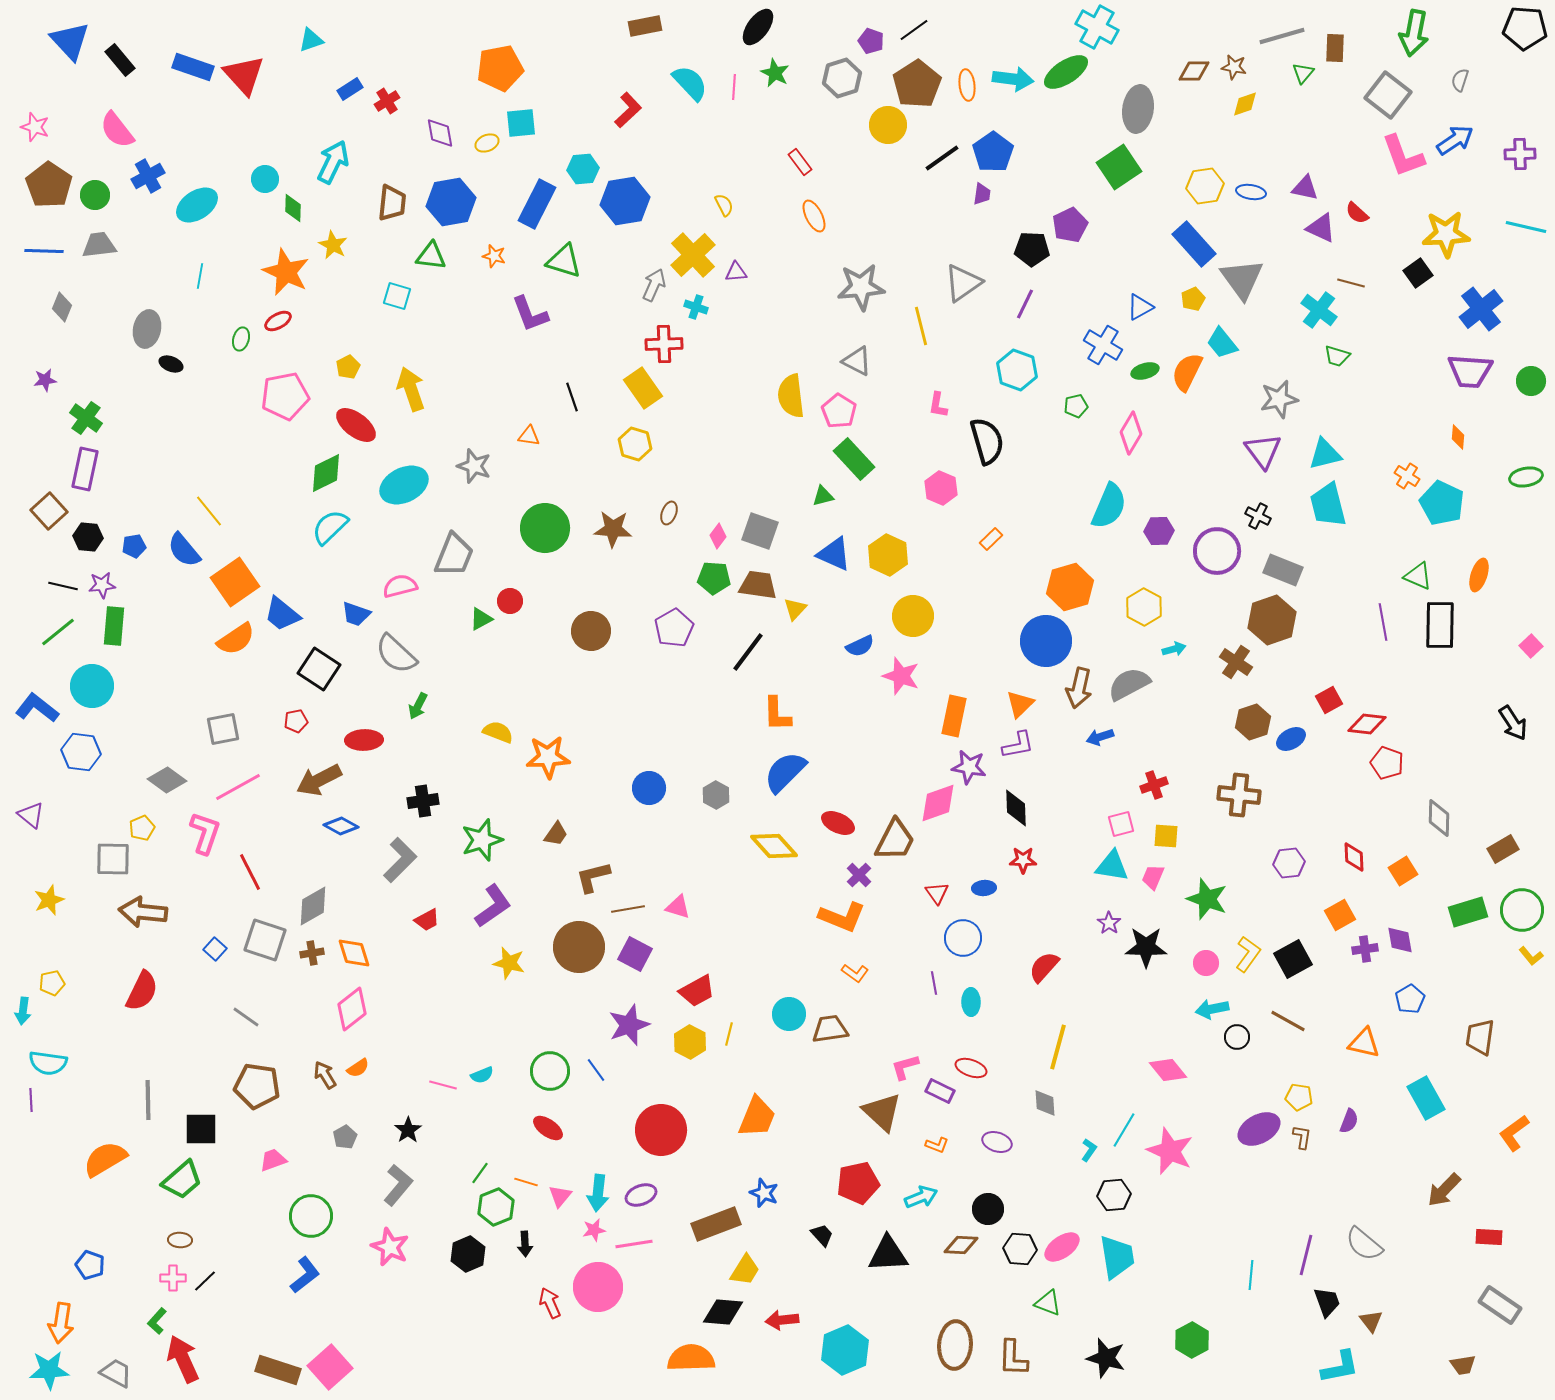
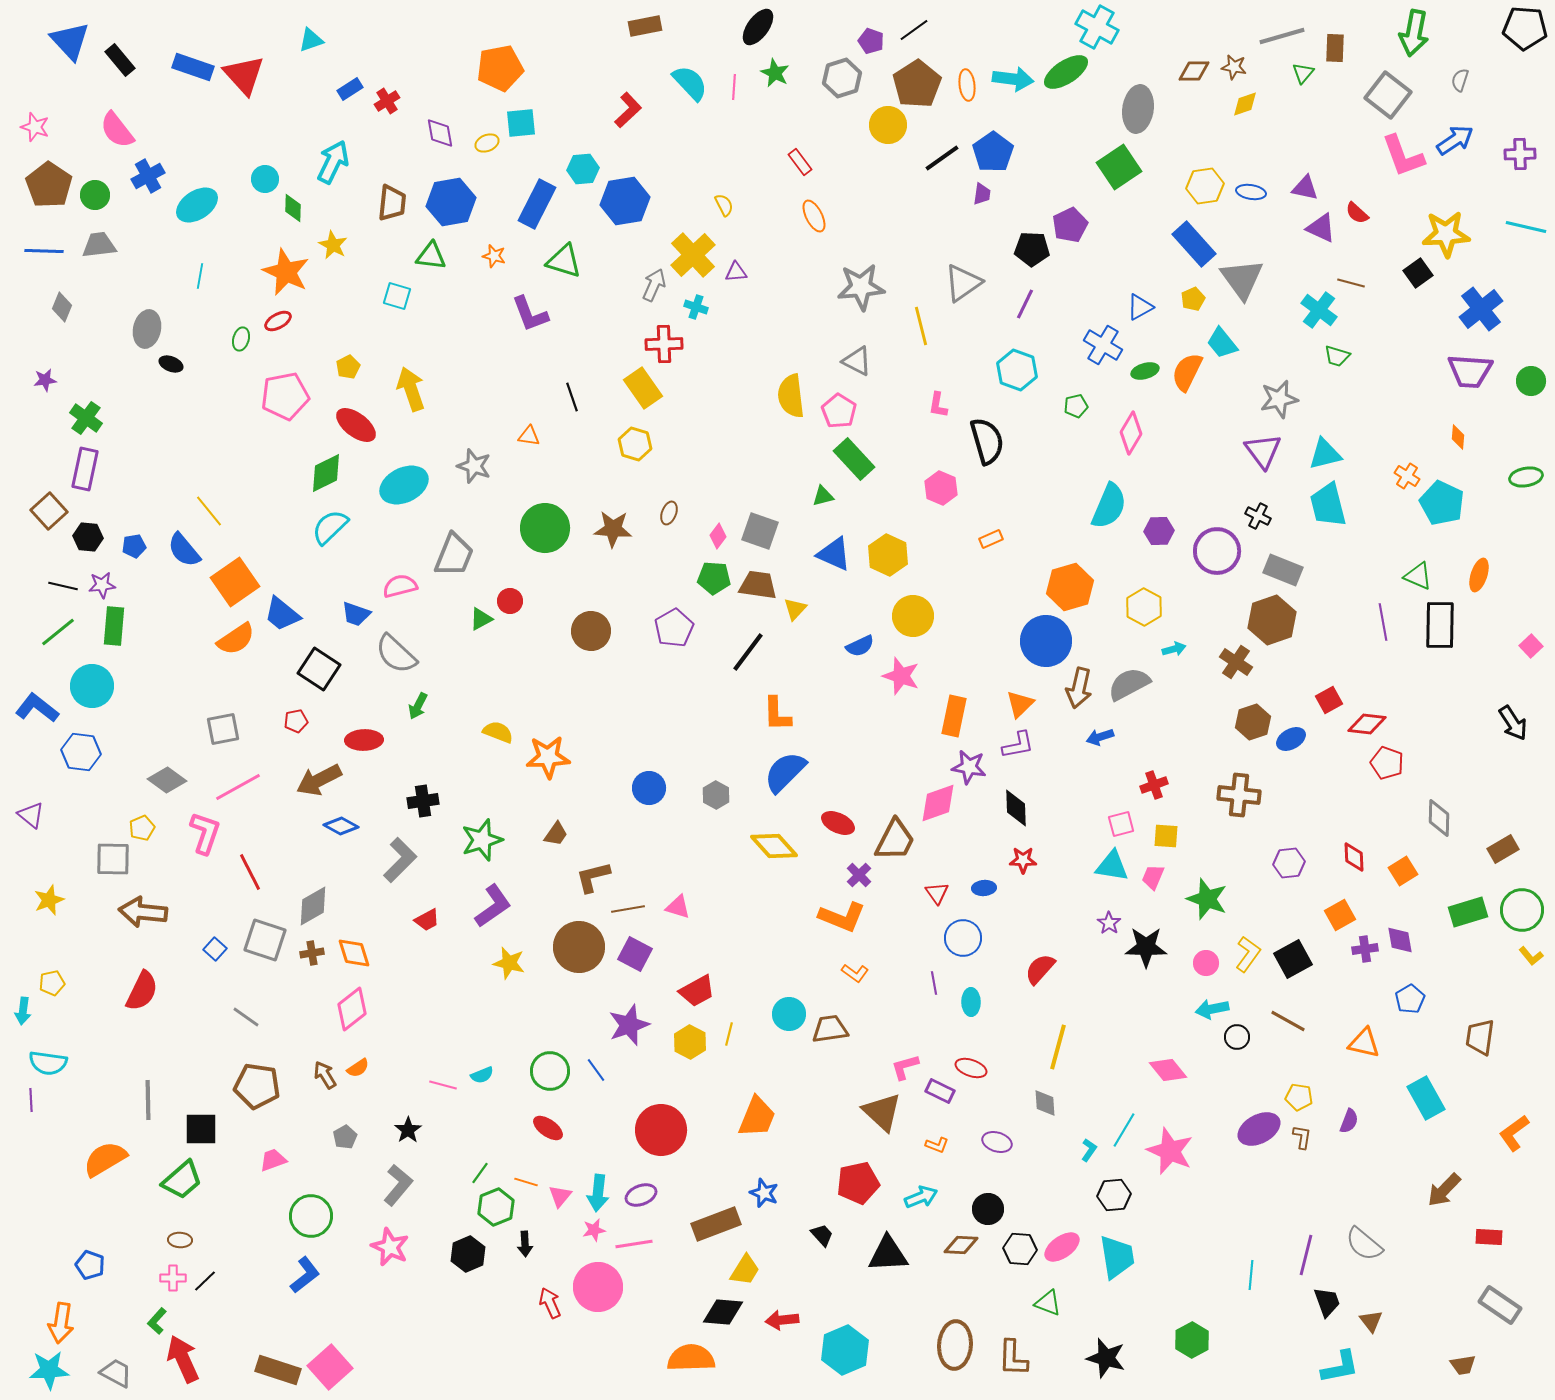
orange rectangle at (991, 539): rotated 20 degrees clockwise
red semicircle at (1044, 967): moved 4 px left, 2 px down
